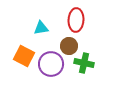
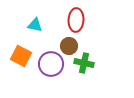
cyan triangle: moved 6 px left, 3 px up; rotated 21 degrees clockwise
orange square: moved 3 px left
